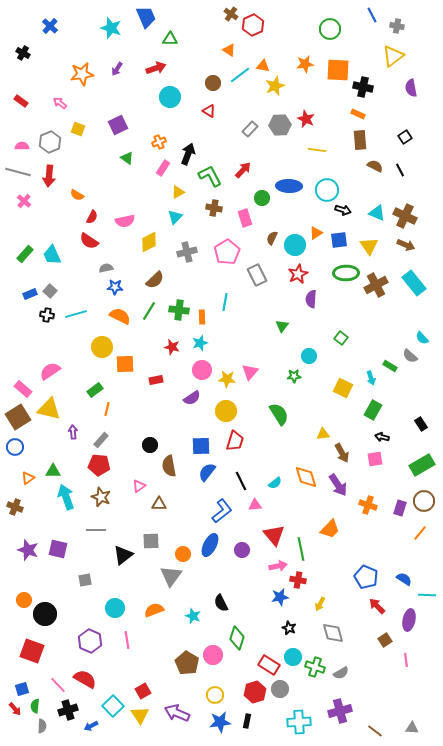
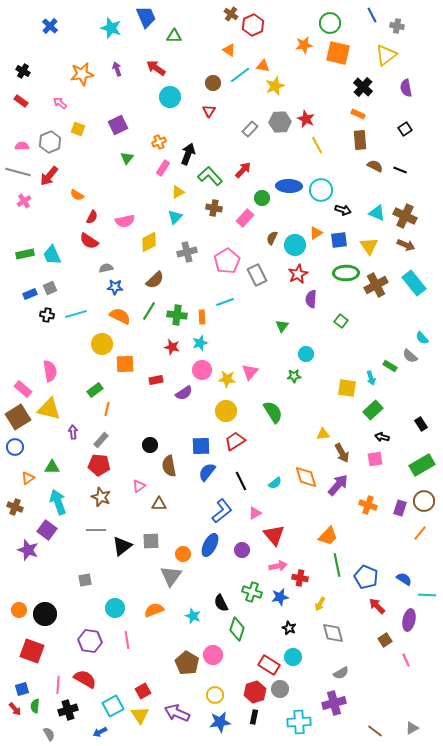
green circle at (330, 29): moved 6 px up
green triangle at (170, 39): moved 4 px right, 3 px up
black cross at (23, 53): moved 18 px down
yellow triangle at (393, 56): moved 7 px left, 1 px up
orange star at (305, 64): moved 1 px left, 19 px up
red arrow at (156, 68): rotated 126 degrees counterclockwise
purple arrow at (117, 69): rotated 128 degrees clockwise
orange square at (338, 70): moved 17 px up; rotated 10 degrees clockwise
black cross at (363, 87): rotated 30 degrees clockwise
purple semicircle at (411, 88): moved 5 px left
red triangle at (209, 111): rotated 32 degrees clockwise
gray hexagon at (280, 125): moved 3 px up
black square at (405, 137): moved 8 px up
yellow line at (317, 150): moved 5 px up; rotated 54 degrees clockwise
green triangle at (127, 158): rotated 32 degrees clockwise
black line at (400, 170): rotated 40 degrees counterclockwise
red arrow at (49, 176): rotated 35 degrees clockwise
green L-shape at (210, 176): rotated 15 degrees counterclockwise
cyan circle at (327, 190): moved 6 px left
pink cross at (24, 201): rotated 16 degrees clockwise
pink rectangle at (245, 218): rotated 60 degrees clockwise
pink pentagon at (227, 252): moved 9 px down
green rectangle at (25, 254): rotated 36 degrees clockwise
gray square at (50, 291): moved 3 px up; rotated 24 degrees clockwise
cyan line at (225, 302): rotated 60 degrees clockwise
green cross at (179, 310): moved 2 px left, 5 px down
green square at (341, 338): moved 17 px up
yellow circle at (102, 347): moved 3 px up
cyan circle at (309, 356): moved 3 px left, 2 px up
pink semicircle at (50, 371): rotated 115 degrees clockwise
yellow square at (343, 388): moved 4 px right; rotated 18 degrees counterclockwise
purple semicircle at (192, 398): moved 8 px left, 5 px up
green rectangle at (373, 410): rotated 18 degrees clockwise
green semicircle at (279, 414): moved 6 px left, 2 px up
red trapezoid at (235, 441): rotated 140 degrees counterclockwise
green triangle at (53, 471): moved 1 px left, 4 px up
purple arrow at (338, 485): rotated 105 degrees counterclockwise
cyan arrow at (66, 497): moved 8 px left, 5 px down
pink triangle at (255, 505): moved 8 px down; rotated 24 degrees counterclockwise
orange trapezoid at (330, 529): moved 2 px left, 7 px down
purple square at (58, 549): moved 11 px left, 19 px up; rotated 24 degrees clockwise
green line at (301, 549): moved 36 px right, 16 px down
black triangle at (123, 555): moved 1 px left, 9 px up
red cross at (298, 580): moved 2 px right, 2 px up
orange circle at (24, 600): moved 5 px left, 10 px down
green diamond at (237, 638): moved 9 px up
purple hexagon at (90, 641): rotated 15 degrees counterclockwise
pink line at (406, 660): rotated 16 degrees counterclockwise
green cross at (315, 667): moved 63 px left, 75 px up
pink line at (58, 685): rotated 48 degrees clockwise
cyan square at (113, 706): rotated 15 degrees clockwise
purple cross at (340, 711): moved 6 px left, 8 px up
black rectangle at (247, 721): moved 7 px right, 4 px up
gray semicircle at (42, 726): moved 7 px right, 8 px down; rotated 32 degrees counterclockwise
blue arrow at (91, 726): moved 9 px right, 6 px down
gray triangle at (412, 728): rotated 32 degrees counterclockwise
